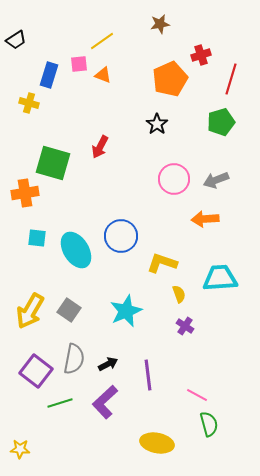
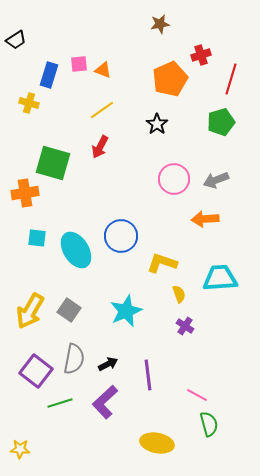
yellow line: moved 69 px down
orange triangle: moved 5 px up
